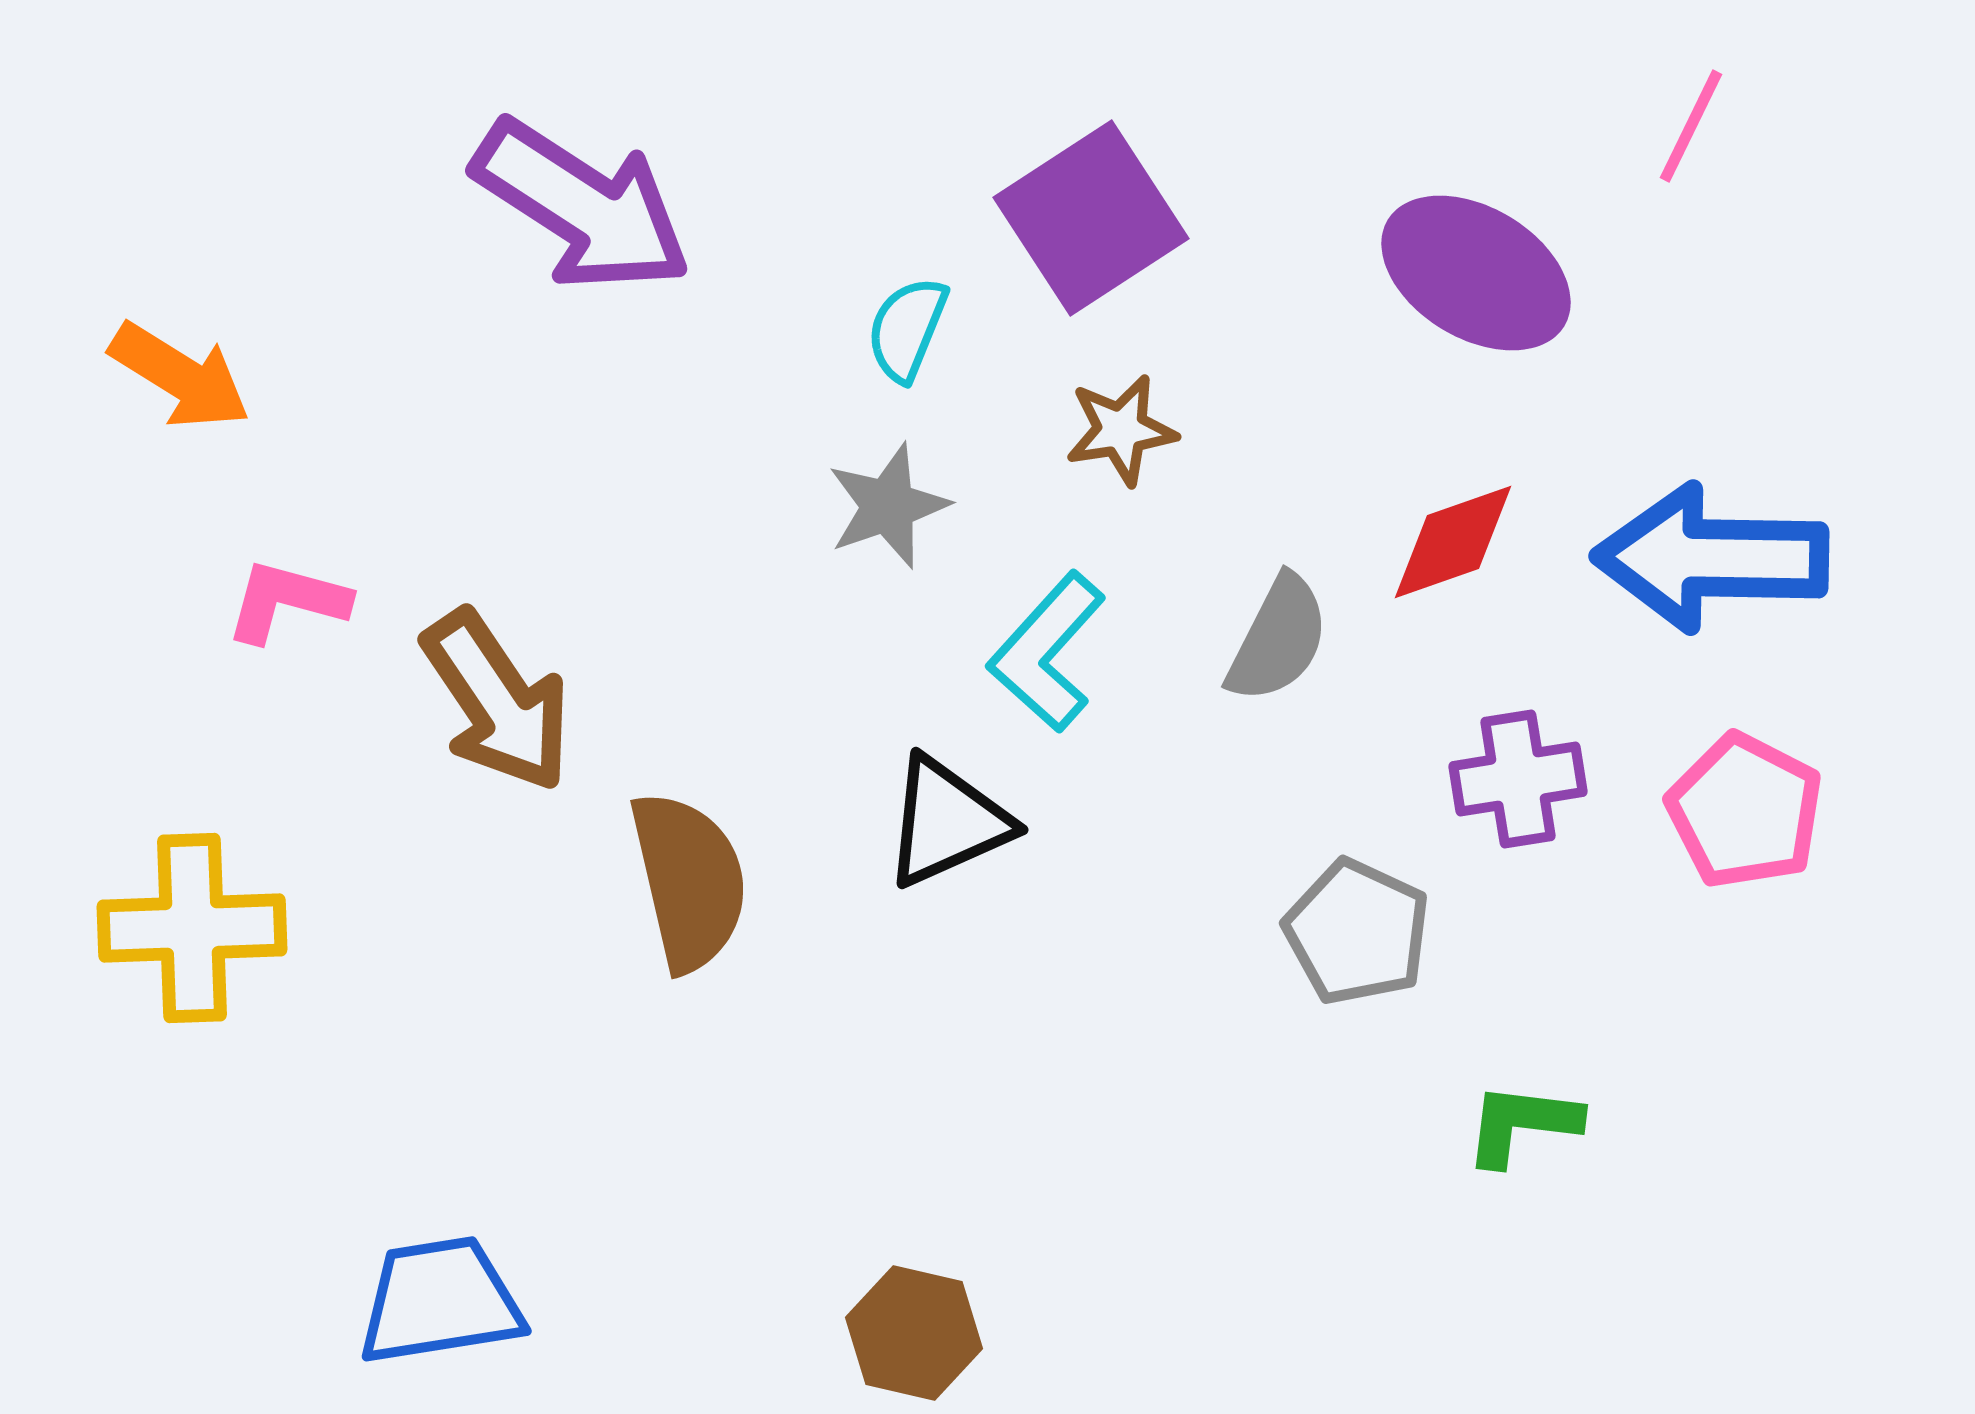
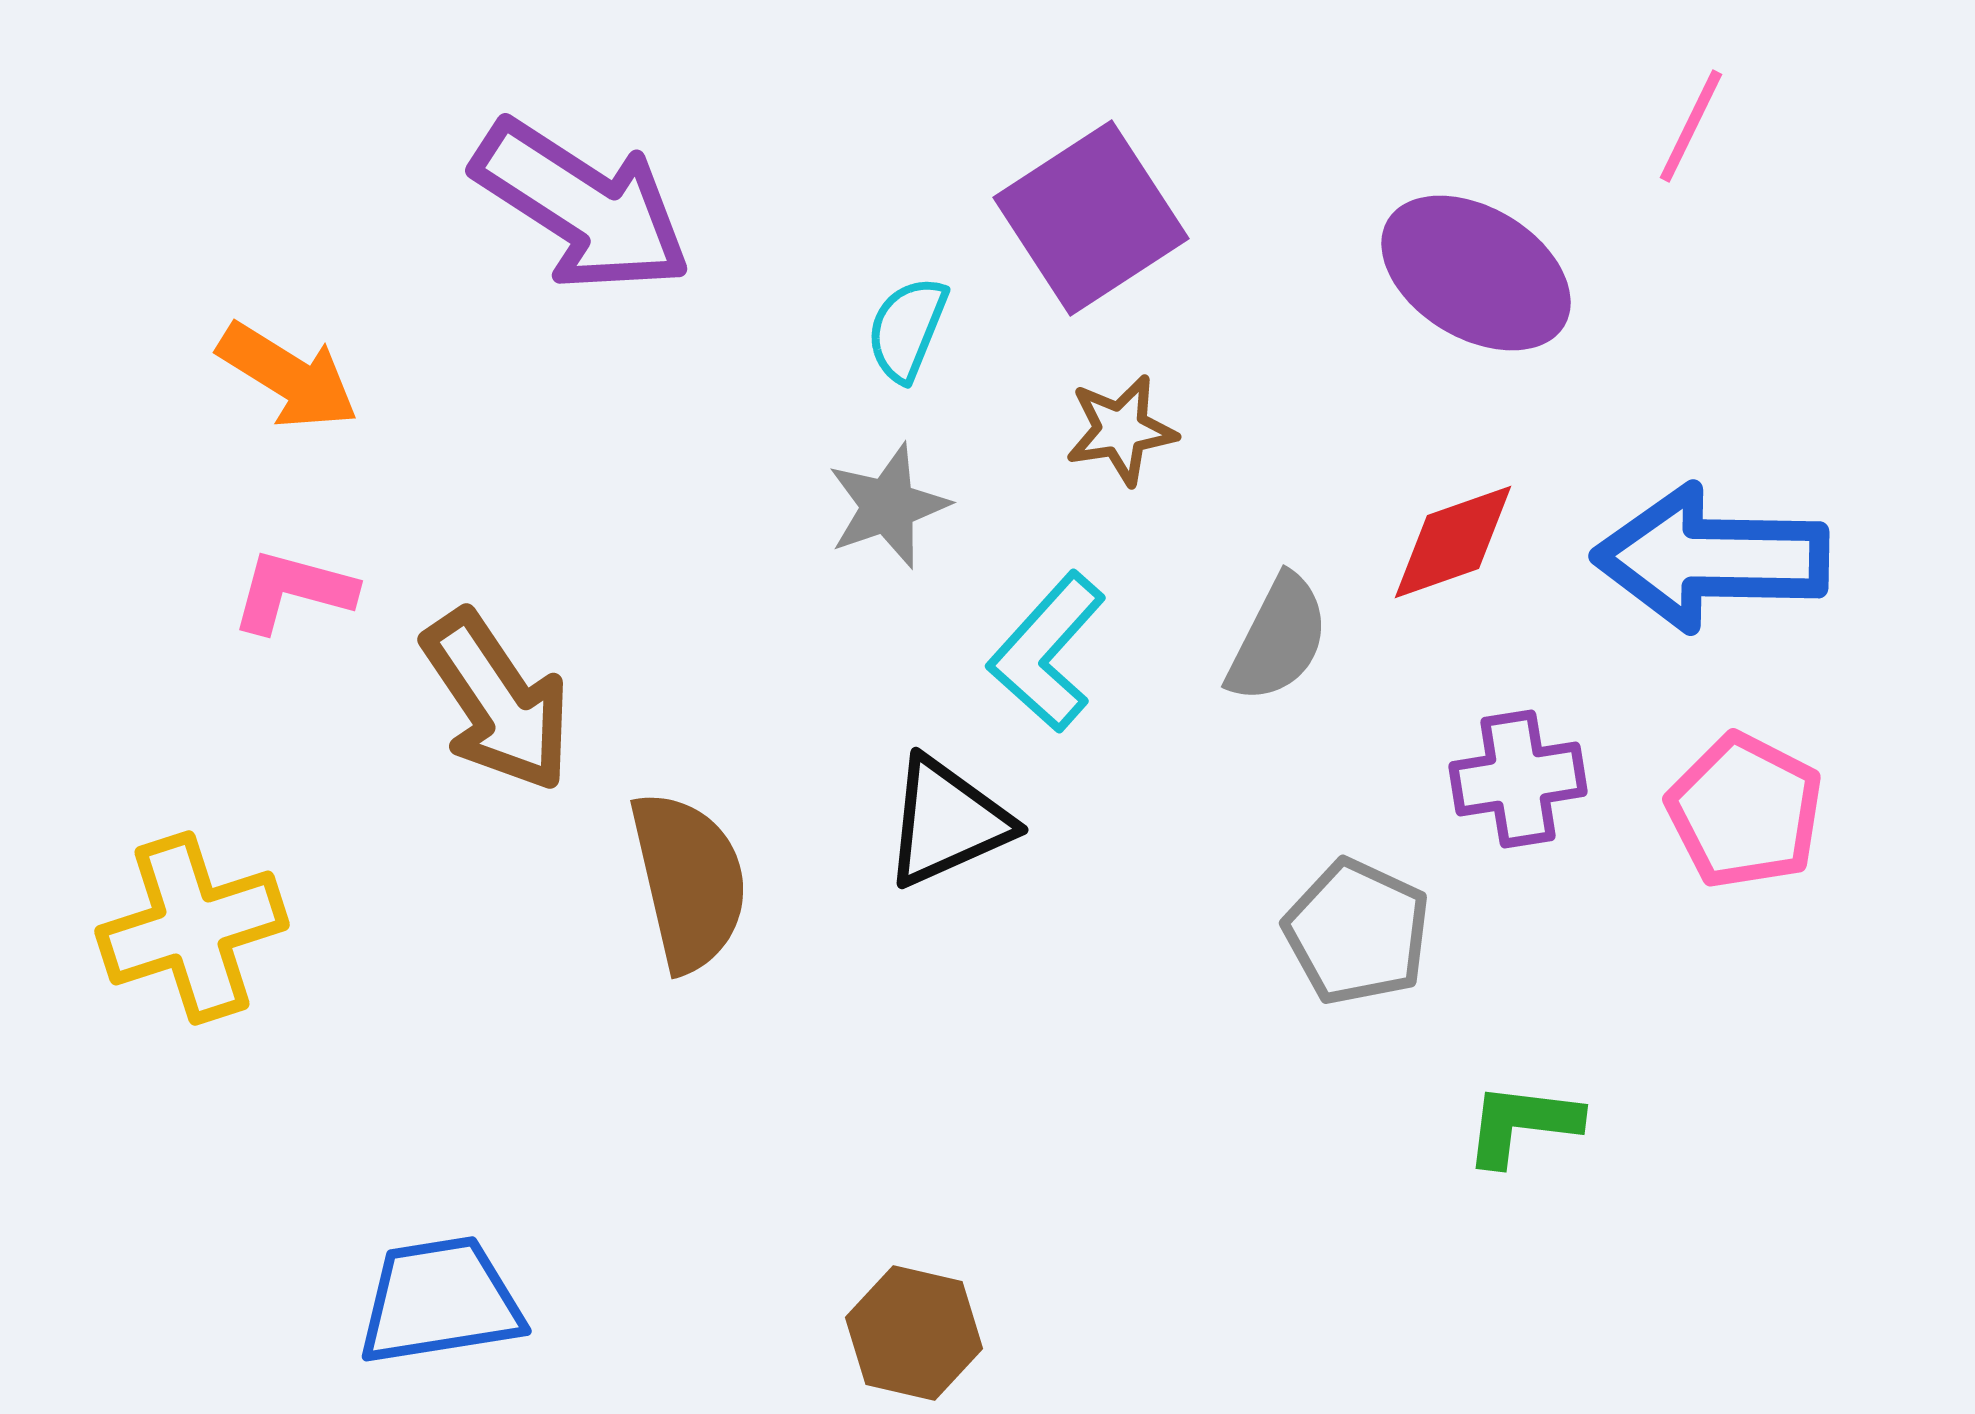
orange arrow: moved 108 px right
pink L-shape: moved 6 px right, 10 px up
yellow cross: rotated 16 degrees counterclockwise
